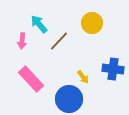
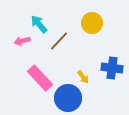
pink arrow: rotated 70 degrees clockwise
blue cross: moved 1 px left, 1 px up
pink rectangle: moved 9 px right, 1 px up
blue circle: moved 1 px left, 1 px up
